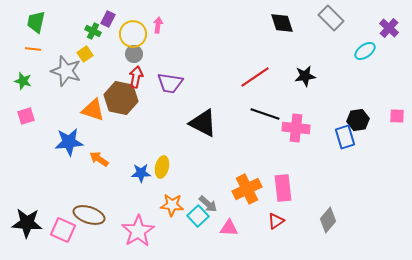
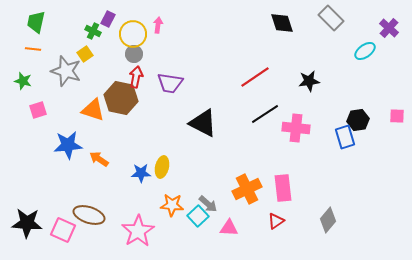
black star at (305, 76): moved 4 px right, 5 px down
black line at (265, 114): rotated 52 degrees counterclockwise
pink square at (26, 116): moved 12 px right, 6 px up
blue star at (69, 142): moved 1 px left, 3 px down
